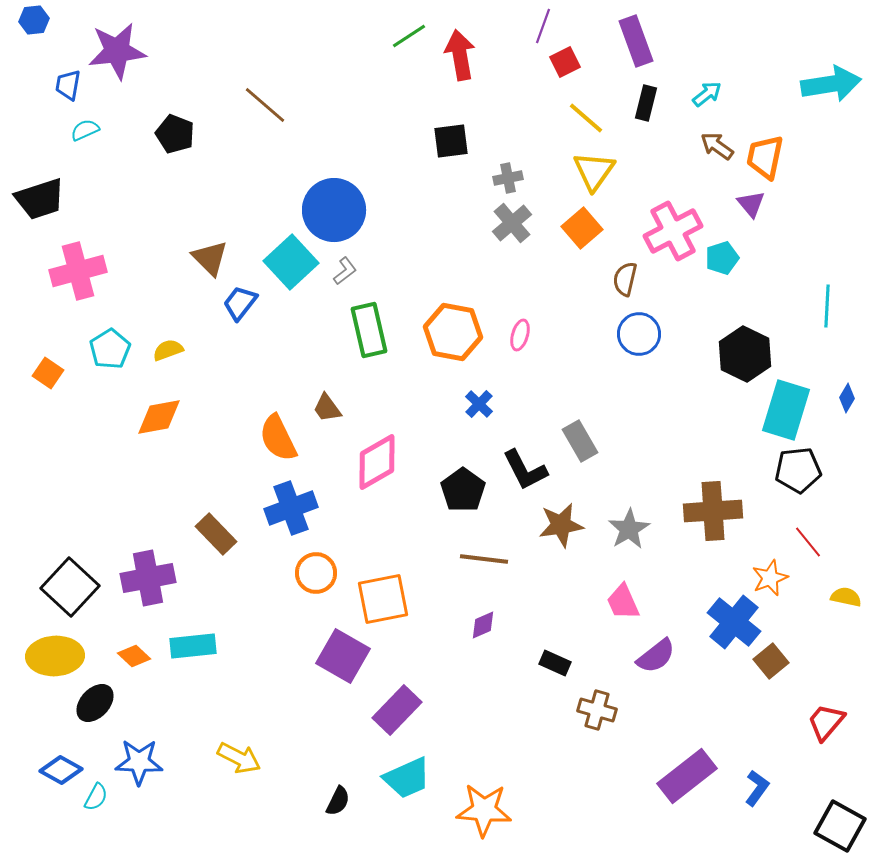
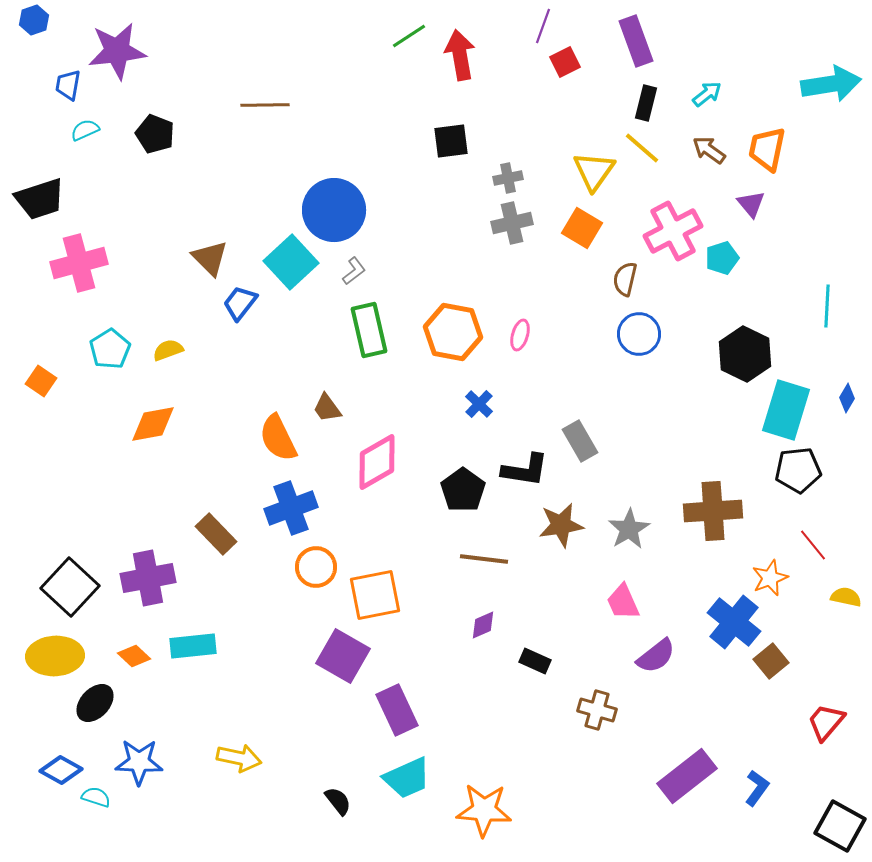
blue hexagon at (34, 20): rotated 12 degrees counterclockwise
brown line at (265, 105): rotated 42 degrees counterclockwise
yellow line at (586, 118): moved 56 px right, 30 px down
black pentagon at (175, 134): moved 20 px left
brown arrow at (717, 146): moved 8 px left, 4 px down
orange trapezoid at (765, 157): moved 2 px right, 8 px up
gray cross at (512, 223): rotated 27 degrees clockwise
orange square at (582, 228): rotated 18 degrees counterclockwise
pink cross at (78, 271): moved 1 px right, 8 px up
gray L-shape at (345, 271): moved 9 px right
orange square at (48, 373): moved 7 px left, 8 px down
orange diamond at (159, 417): moved 6 px left, 7 px down
black L-shape at (525, 470): rotated 54 degrees counterclockwise
red line at (808, 542): moved 5 px right, 3 px down
orange circle at (316, 573): moved 6 px up
orange square at (383, 599): moved 8 px left, 4 px up
black rectangle at (555, 663): moved 20 px left, 2 px up
purple rectangle at (397, 710): rotated 69 degrees counterclockwise
yellow arrow at (239, 758): rotated 15 degrees counterclockwise
cyan semicircle at (96, 797): rotated 100 degrees counterclockwise
black semicircle at (338, 801): rotated 64 degrees counterclockwise
